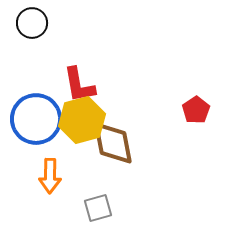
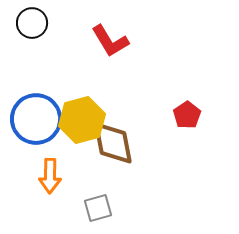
red L-shape: moved 31 px right, 44 px up; rotated 21 degrees counterclockwise
red pentagon: moved 9 px left, 5 px down
